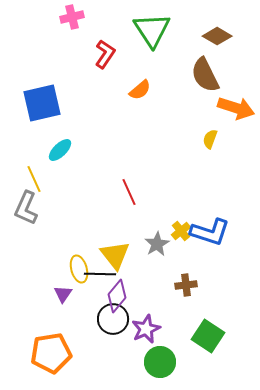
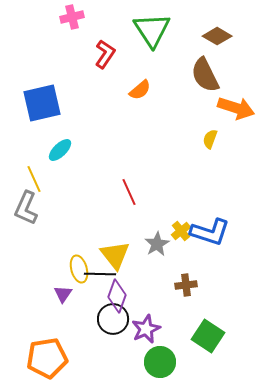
purple diamond: rotated 20 degrees counterclockwise
orange pentagon: moved 4 px left, 5 px down
